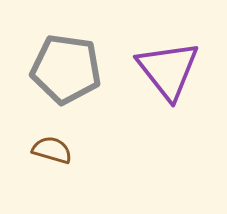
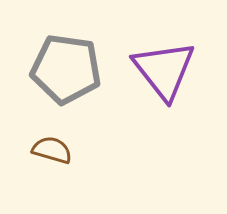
purple triangle: moved 4 px left
